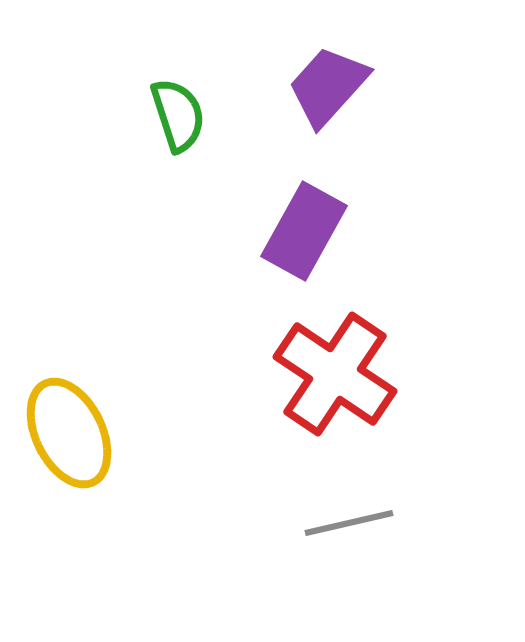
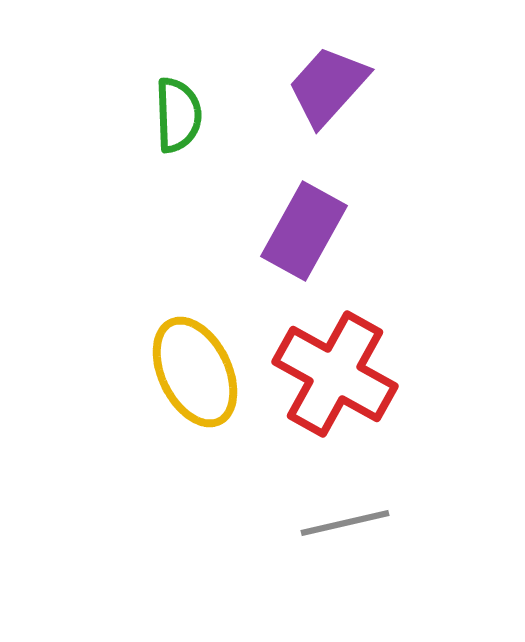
green semicircle: rotated 16 degrees clockwise
red cross: rotated 5 degrees counterclockwise
yellow ellipse: moved 126 px right, 61 px up
gray line: moved 4 px left
